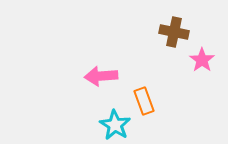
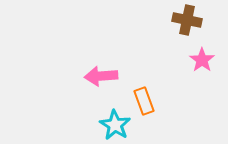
brown cross: moved 13 px right, 12 px up
